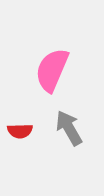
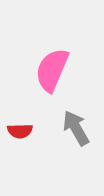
gray arrow: moved 7 px right
